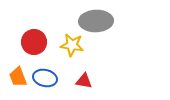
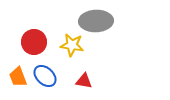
blue ellipse: moved 2 px up; rotated 30 degrees clockwise
